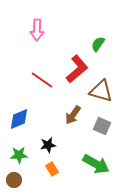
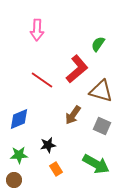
orange rectangle: moved 4 px right
